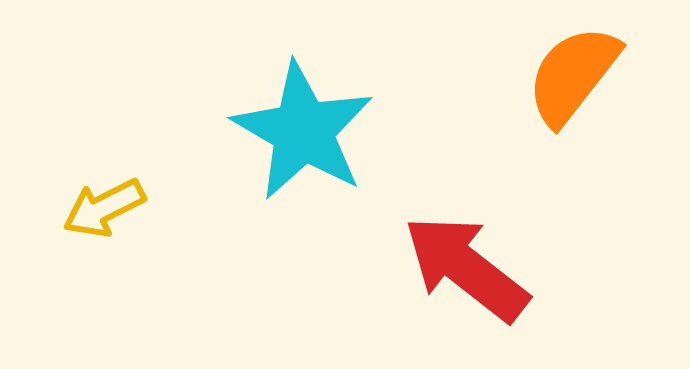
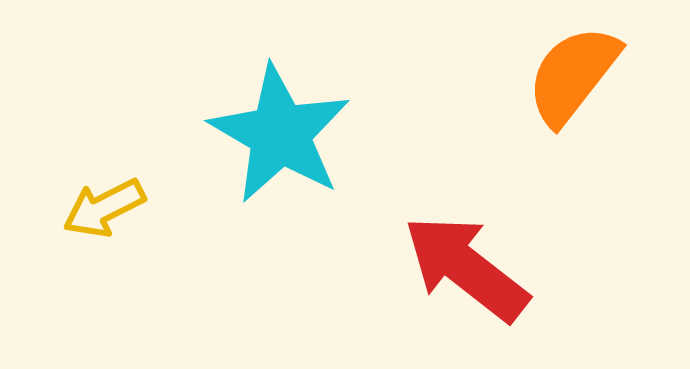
cyan star: moved 23 px left, 3 px down
